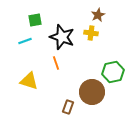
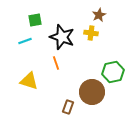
brown star: moved 1 px right
